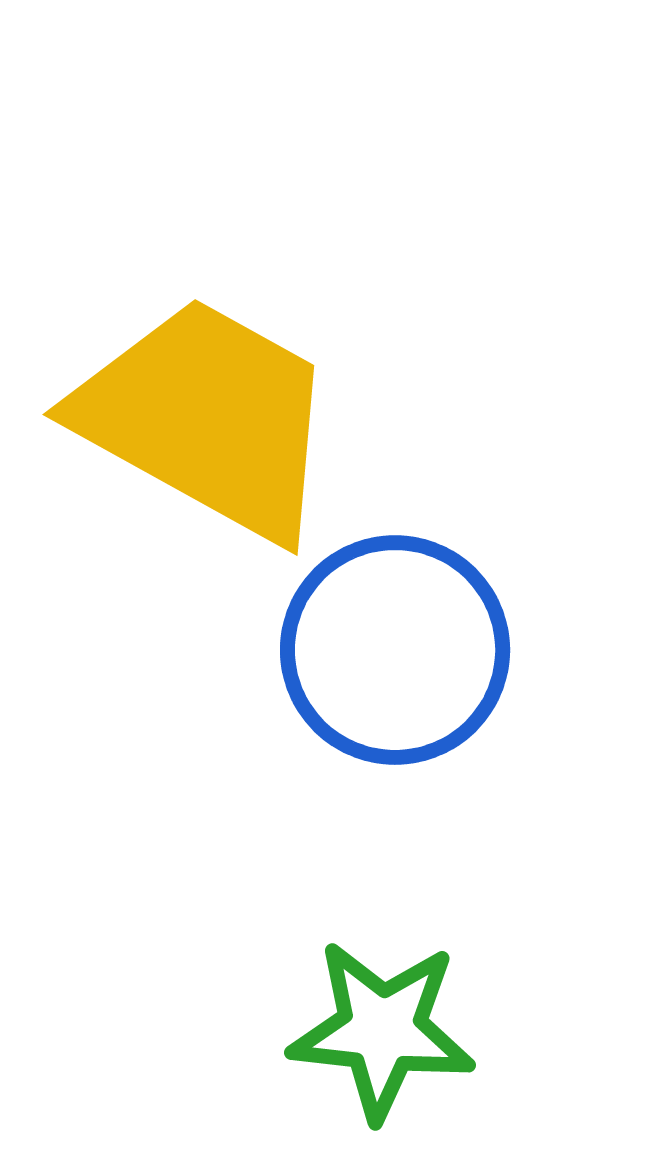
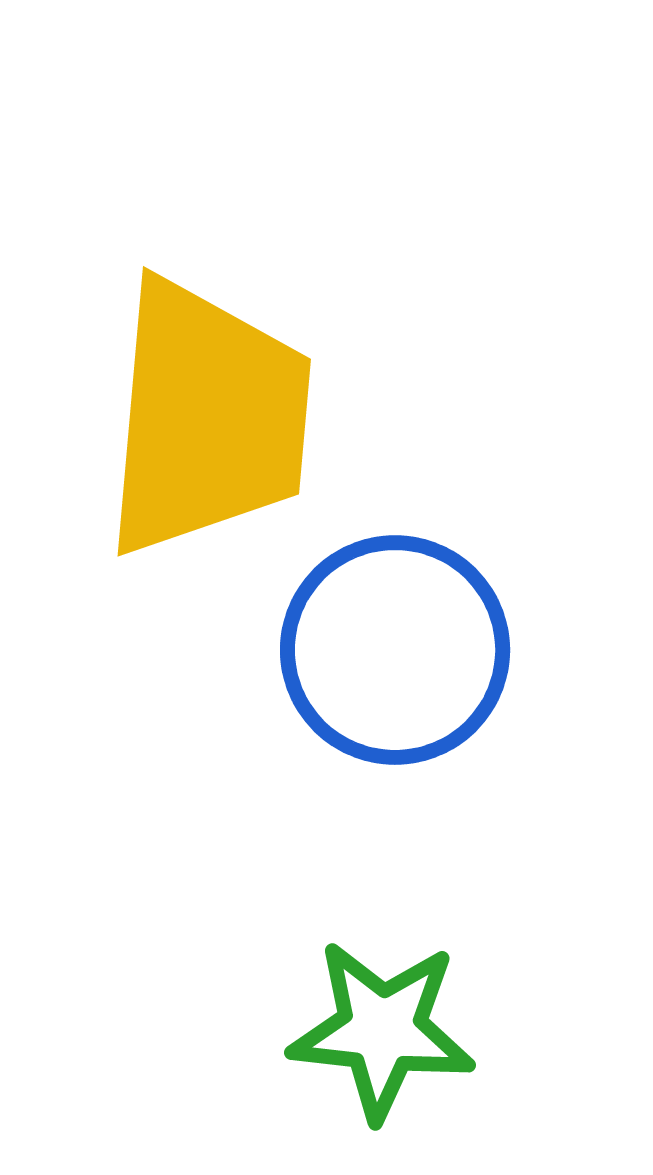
yellow trapezoid: rotated 66 degrees clockwise
